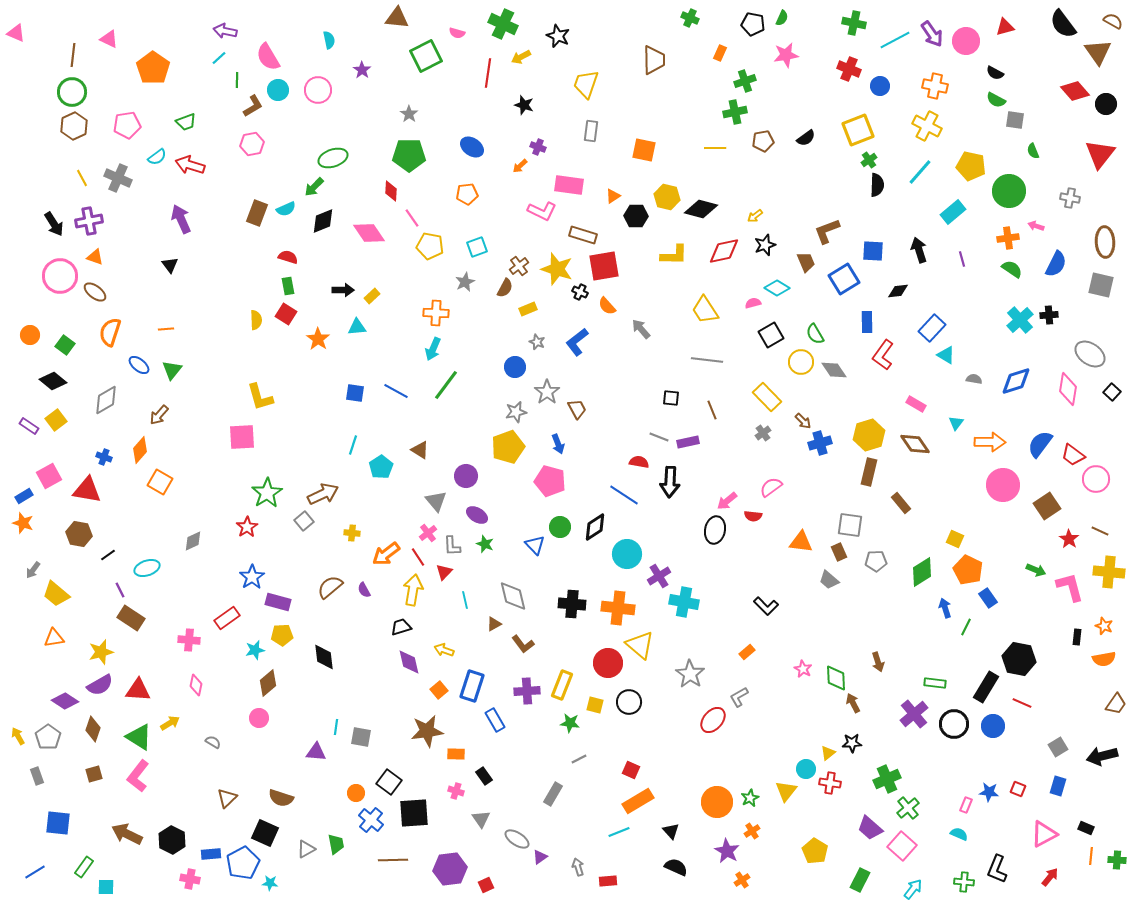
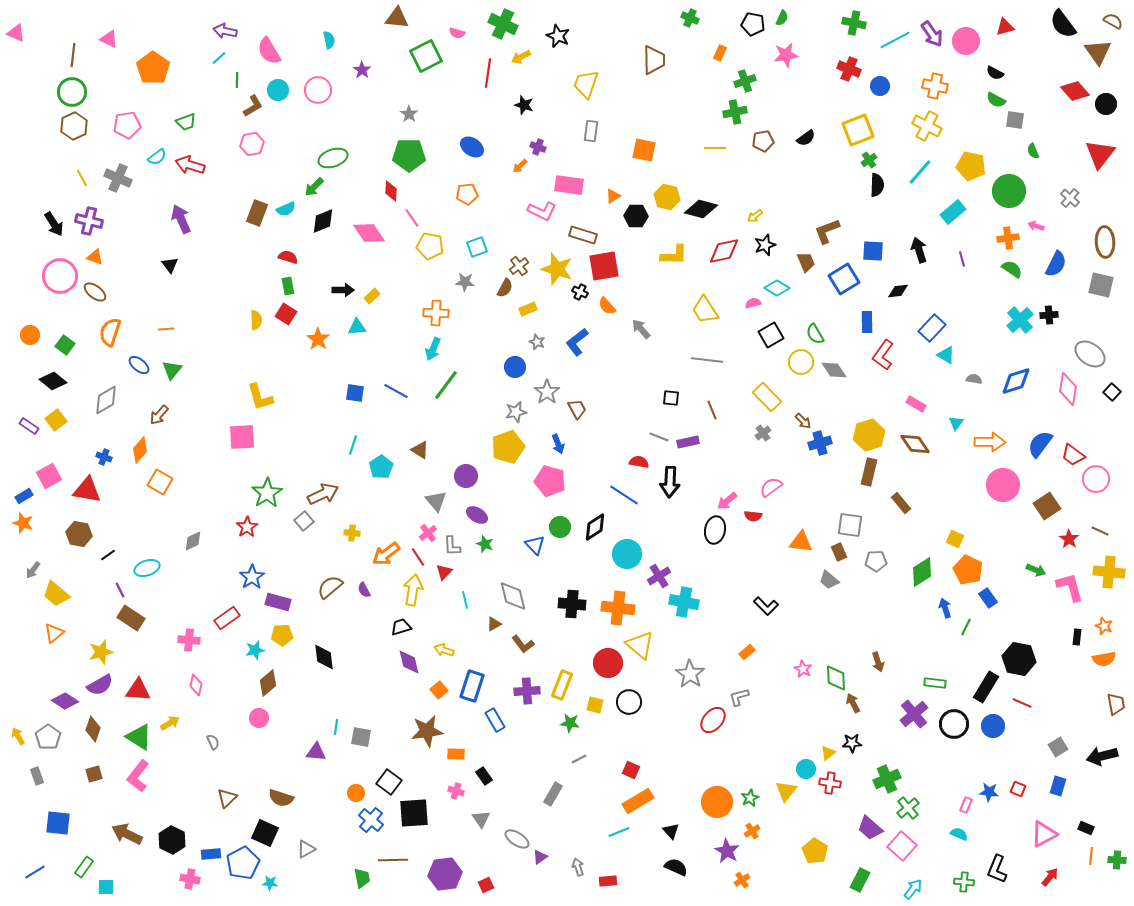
pink semicircle at (268, 57): moved 1 px right, 6 px up
gray cross at (1070, 198): rotated 30 degrees clockwise
purple cross at (89, 221): rotated 24 degrees clockwise
gray star at (465, 282): rotated 30 degrees clockwise
orange triangle at (54, 638): moved 5 px up; rotated 30 degrees counterclockwise
gray L-shape at (739, 697): rotated 15 degrees clockwise
brown trapezoid at (1116, 704): rotated 45 degrees counterclockwise
gray semicircle at (213, 742): rotated 35 degrees clockwise
green trapezoid at (336, 844): moved 26 px right, 34 px down
purple hexagon at (450, 869): moved 5 px left, 5 px down
